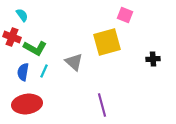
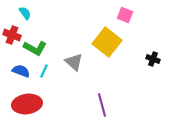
cyan semicircle: moved 3 px right, 2 px up
red cross: moved 2 px up
yellow square: rotated 36 degrees counterclockwise
black cross: rotated 24 degrees clockwise
blue semicircle: moved 2 px left, 1 px up; rotated 102 degrees clockwise
